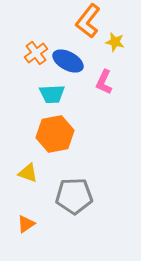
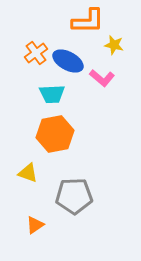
orange L-shape: rotated 128 degrees counterclockwise
yellow star: moved 1 px left, 3 px down
pink L-shape: moved 2 px left, 4 px up; rotated 75 degrees counterclockwise
orange triangle: moved 9 px right, 1 px down
